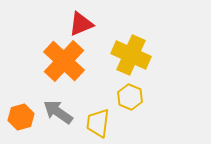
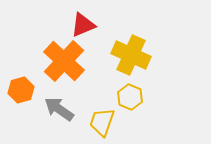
red triangle: moved 2 px right, 1 px down
gray arrow: moved 1 px right, 3 px up
orange hexagon: moved 27 px up
yellow trapezoid: moved 4 px right, 1 px up; rotated 12 degrees clockwise
